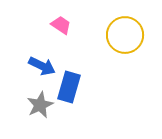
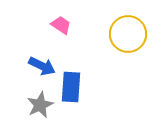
yellow circle: moved 3 px right, 1 px up
blue rectangle: moved 2 px right; rotated 12 degrees counterclockwise
